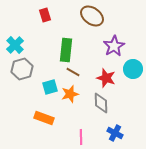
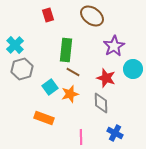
red rectangle: moved 3 px right
cyan square: rotated 21 degrees counterclockwise
